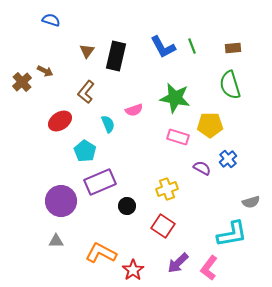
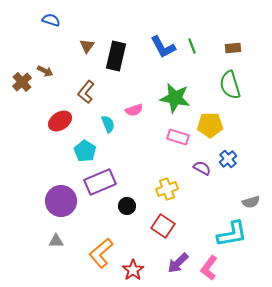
brown triangle: moved 5 px up
orange L-shape: rotated 68 degrees counterclockwise
